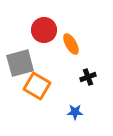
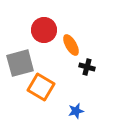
orange ellipse: moved 1 px down
black cross: moved 1 px left, 10 px up; rotated 35 degrees clockwise
orange square: moved 4 px right, 1 px down
blue star: moved 1 px right, 1 px up; rotated 14 degrees counterclockwise
